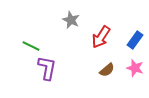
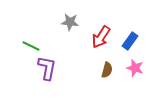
gray star: moved 1 px left, 2 px down; rotated 18 degrees counterclockwise
blue rectangle: moved 5 px left, 1 px down
brown semicircle: rotated 35 degrees counterclockwise
